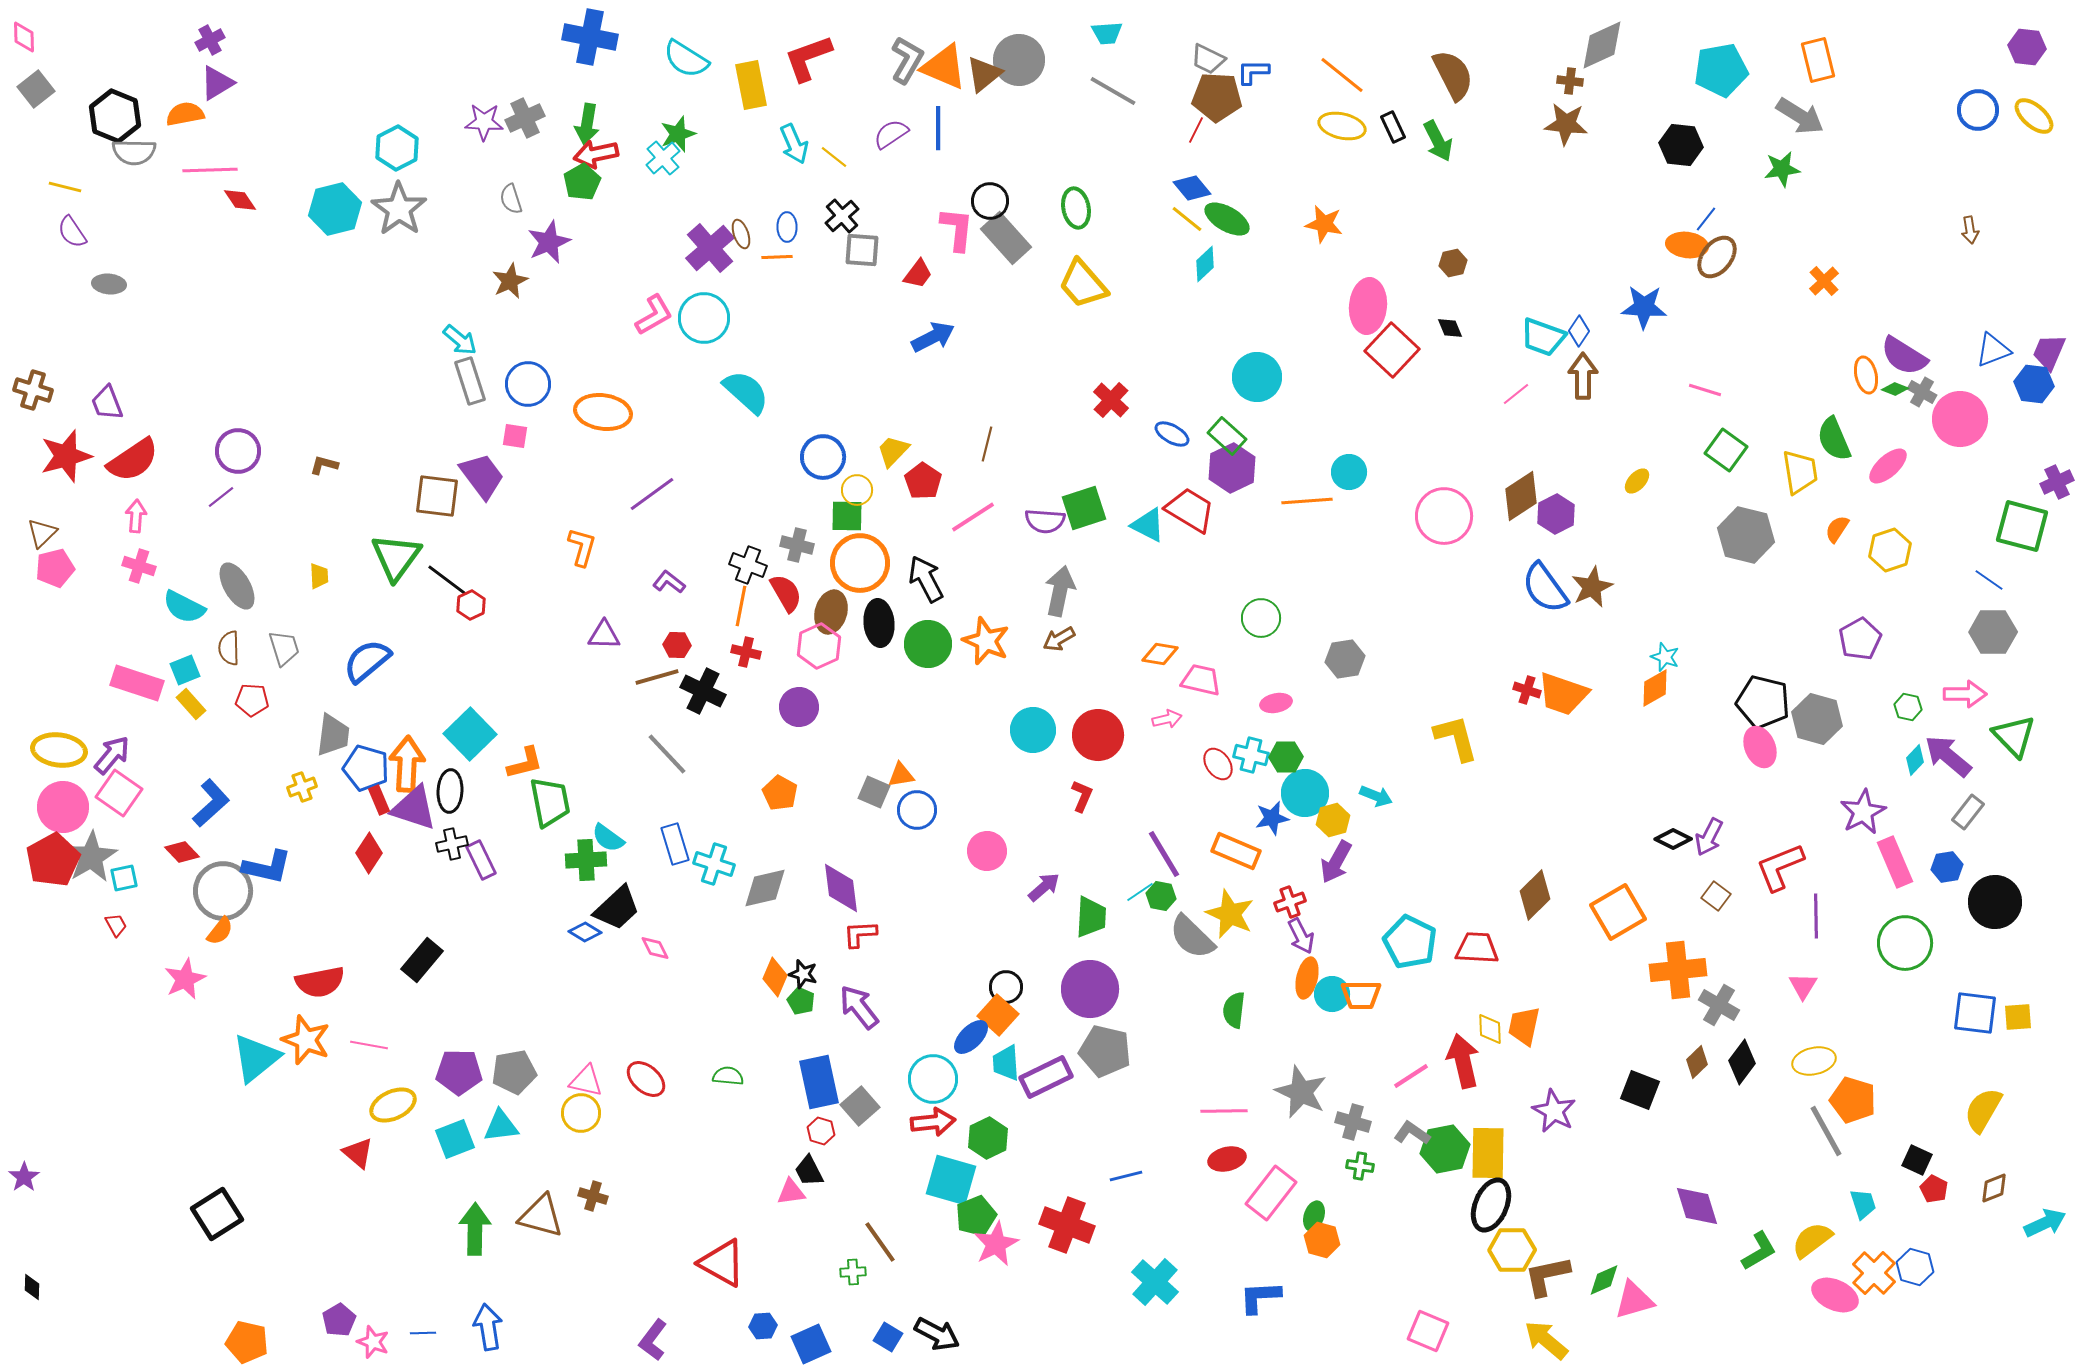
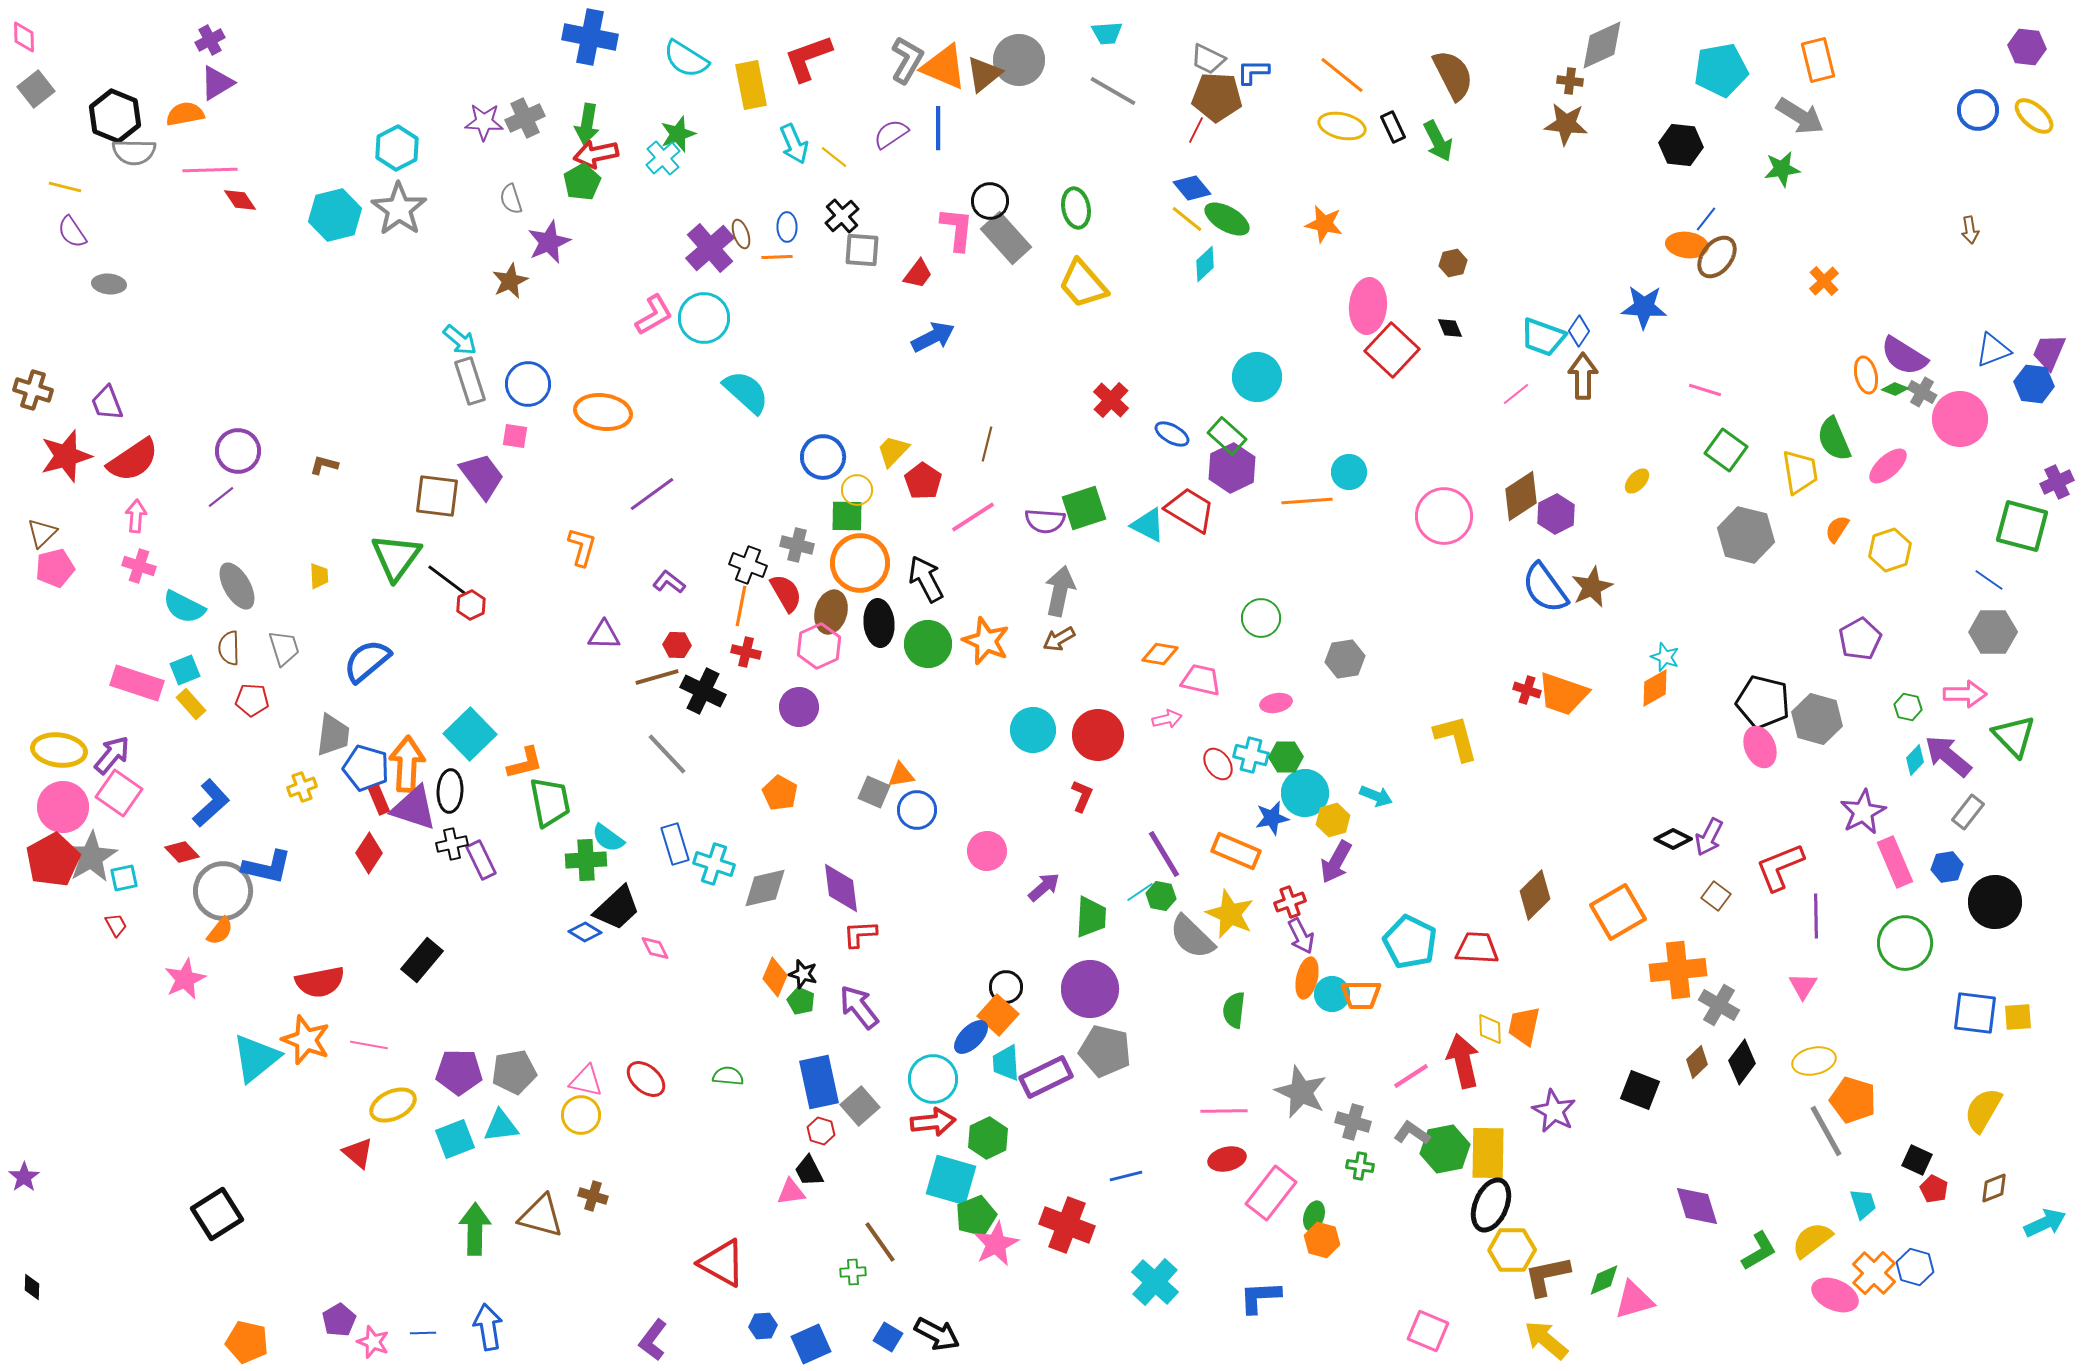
cyan hexagon at (335, 209): moved 6 px down
yellow circle at (581, 1113): moved 2 px down
